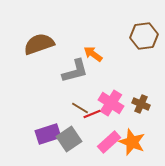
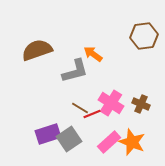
brown semicircle: moved 2 px left, 6 px down
